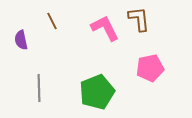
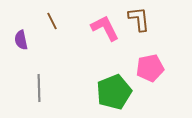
green pentagon: moved 17 px right
